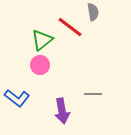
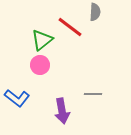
gray semicircle: moved 2 px right; rotated 12 degrees clockwise
